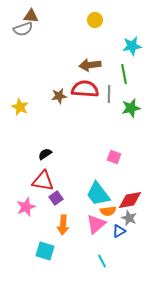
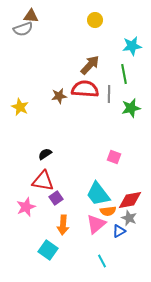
brown arrow: rotated 140 degrees clockwise
cyan square: moved 3 px right, 1 px up; rotated 18 degrees clockwise
